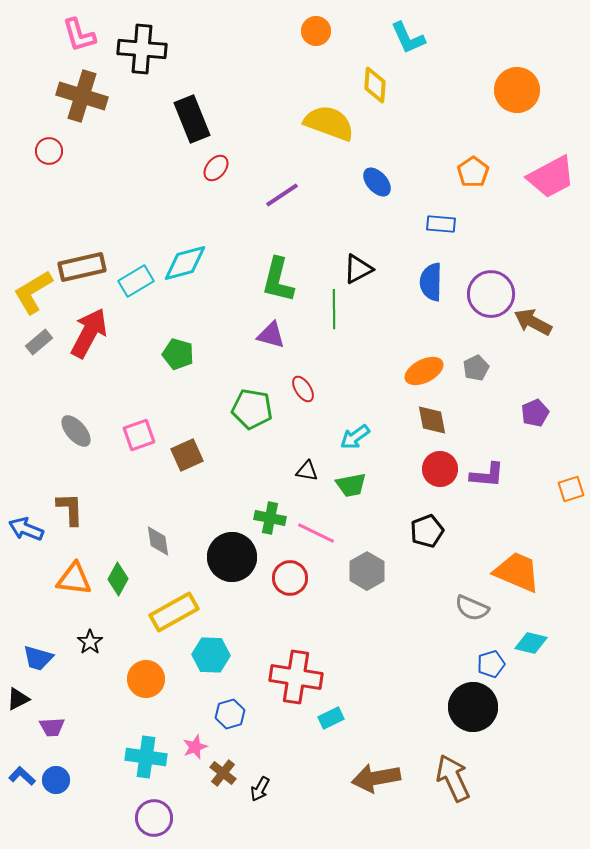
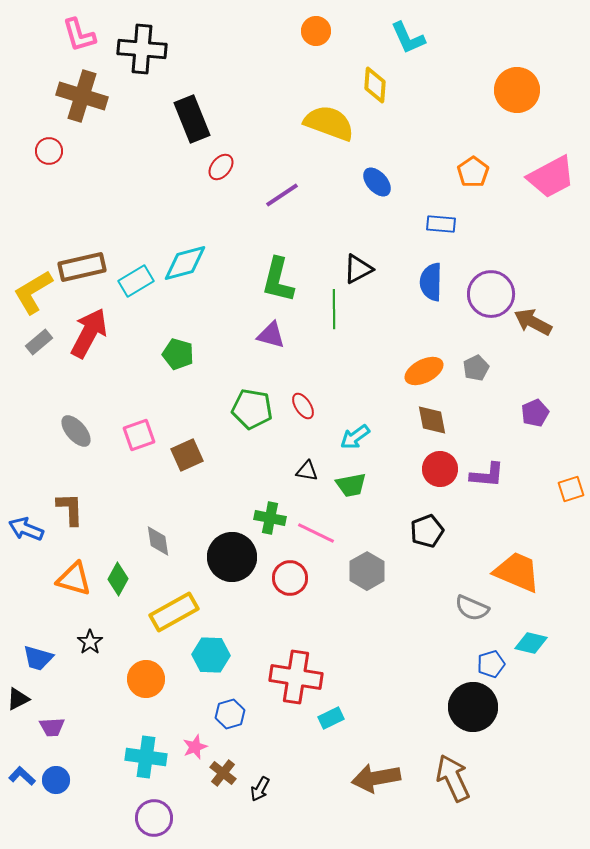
red ellipse at (216, 168): moved 5 px right, 1 px up
red ellipse at (303, 389): moved 17 px down
orange triangle at (74, 579): rotated 9 degrees clockwise
